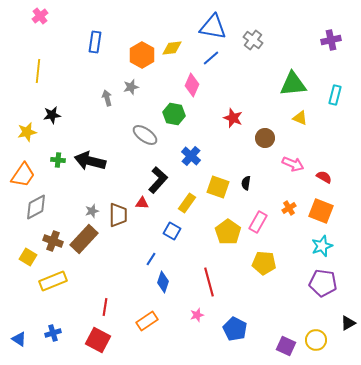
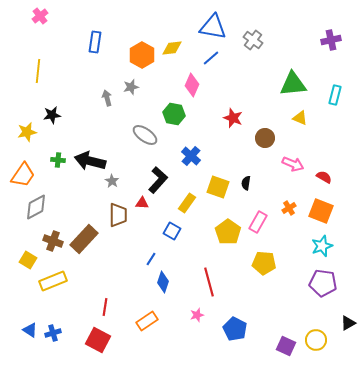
gray star at (92, 211): moved 20 px right, 30 px up; rotated 24 degrees counterclockwise
yellow square at (28, 257): moved 3 px down
blue triangle at (19, 339): moved 11 px right, 9 px up
